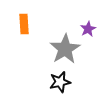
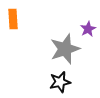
orange rectangle: moved 11 px left, 5 px up
gray star: rotated 12 degrees clockwise
